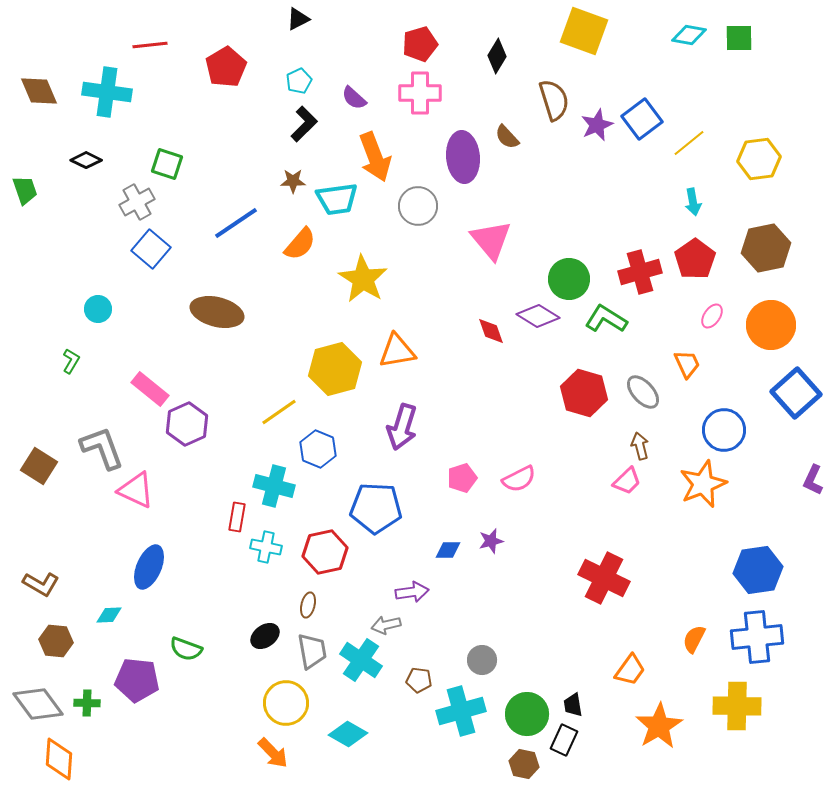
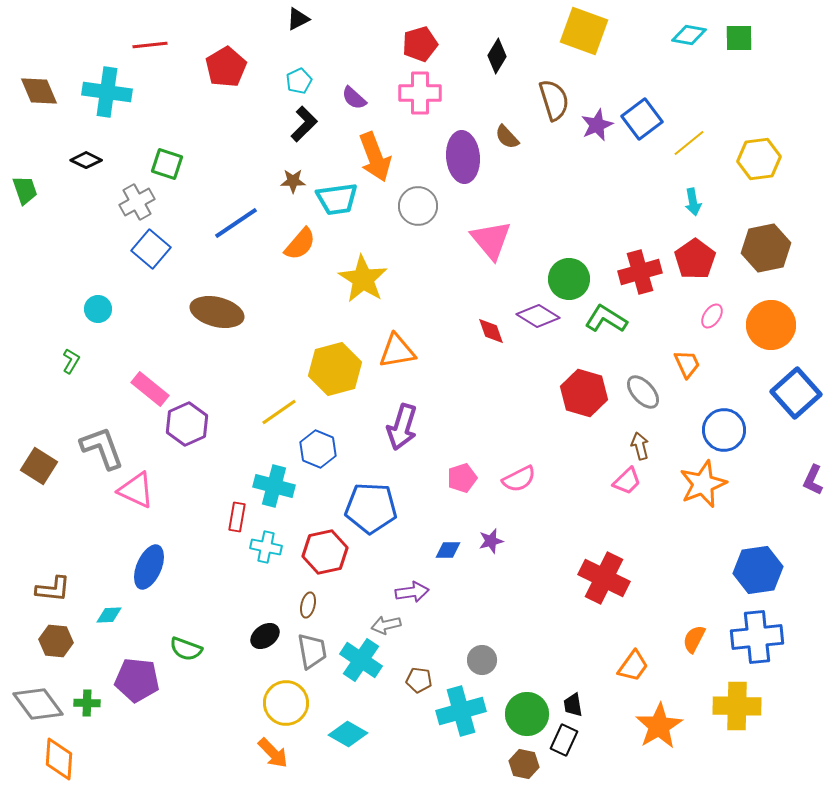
blue pentagon at (376, 508): moved 5 px left
brown L-shape at (41, 584): moved 12 px right, 5 px down; rotated 24 degrees counterclockwise
orange trapezoid at (630, 670): moved 3 px right, 4 px up
